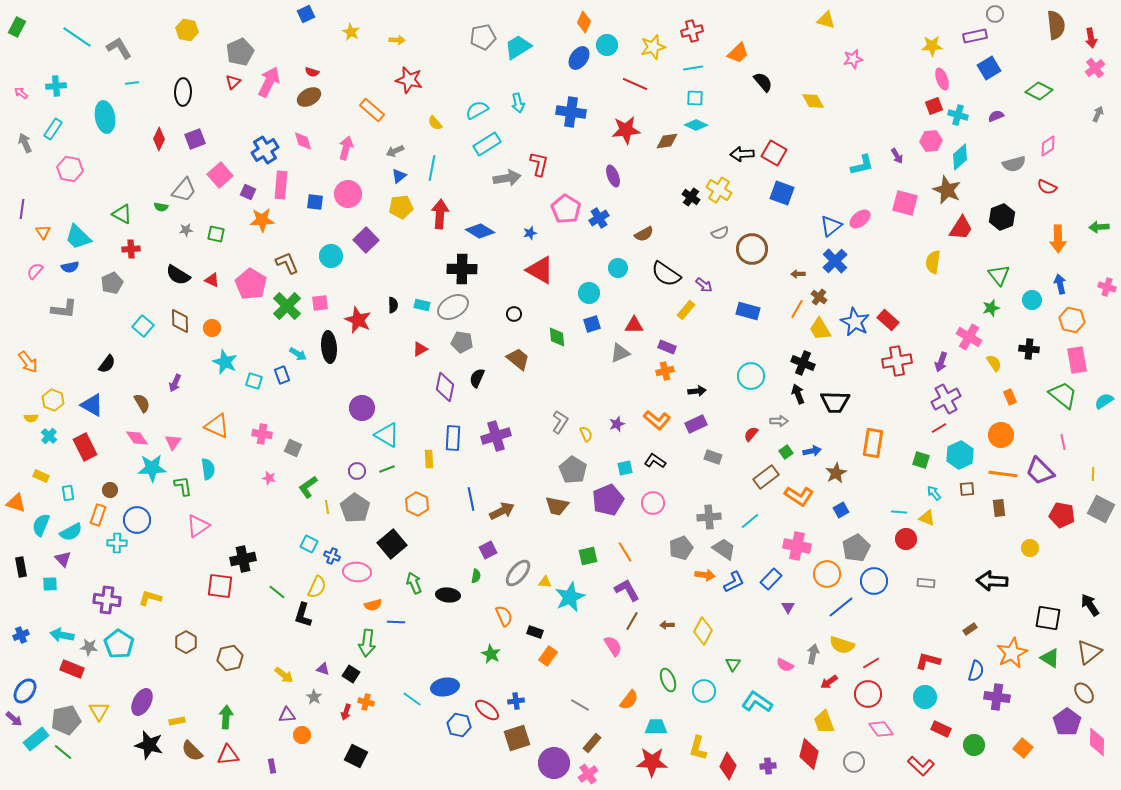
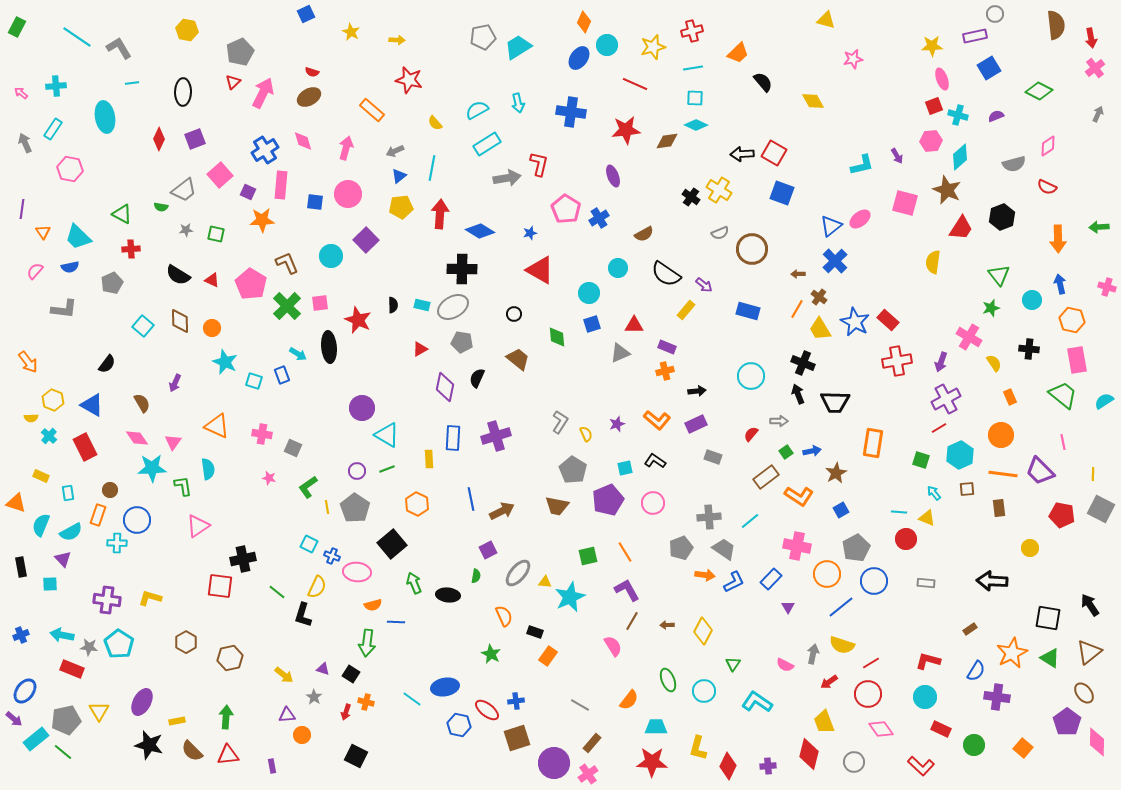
pink arrow at (269, 82): moved 6 px left, 11 px down
gray trapezoid at (184, 190): rotated 12 degrees clockwise
blue semicircle at (976, 671): rotated 15 degrees clockwise
